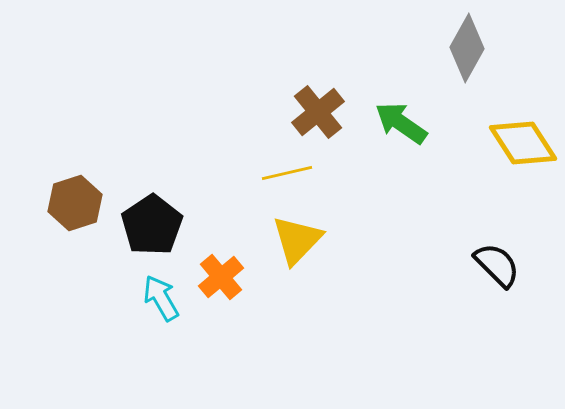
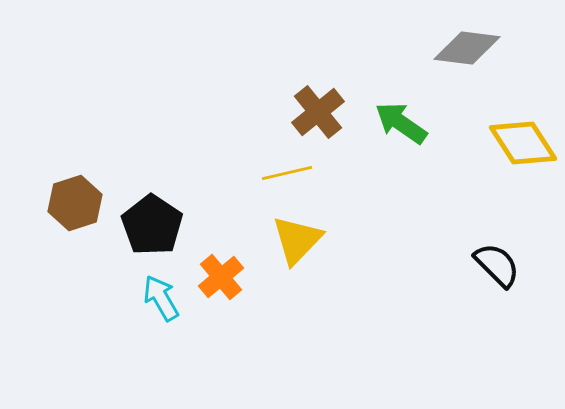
gray diamond: rotated 68 degrees clockwise
black pentagon: rotated 4 degrees counterclockwise
